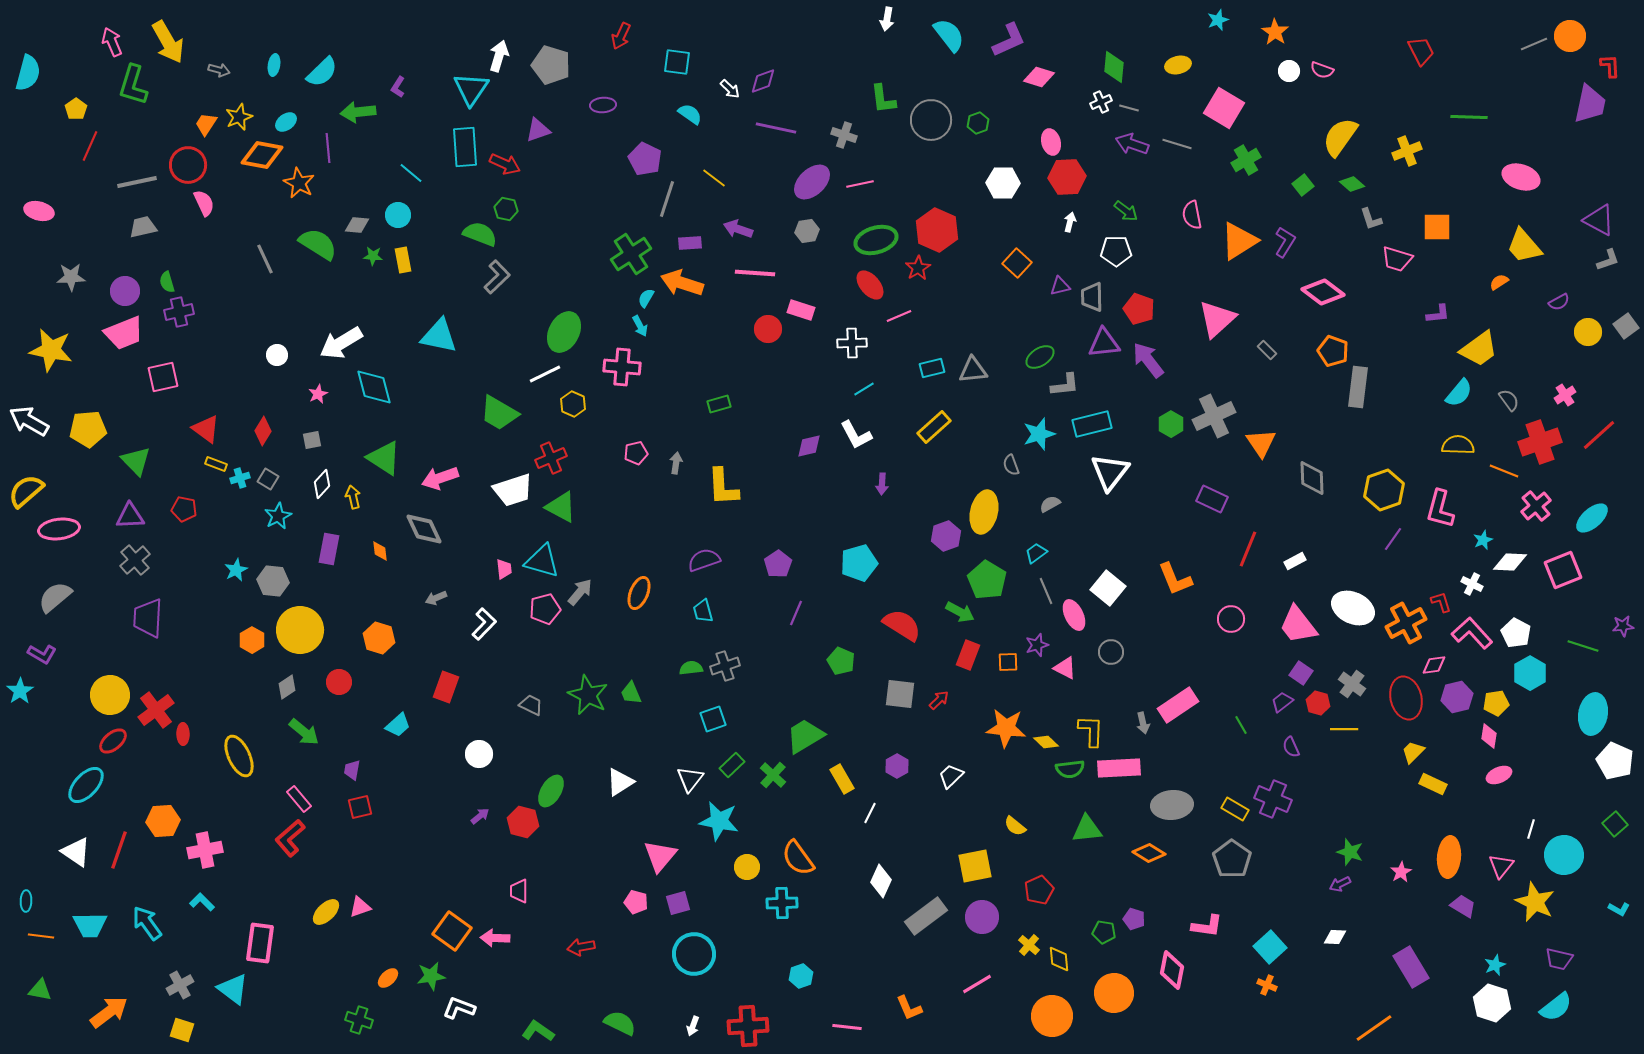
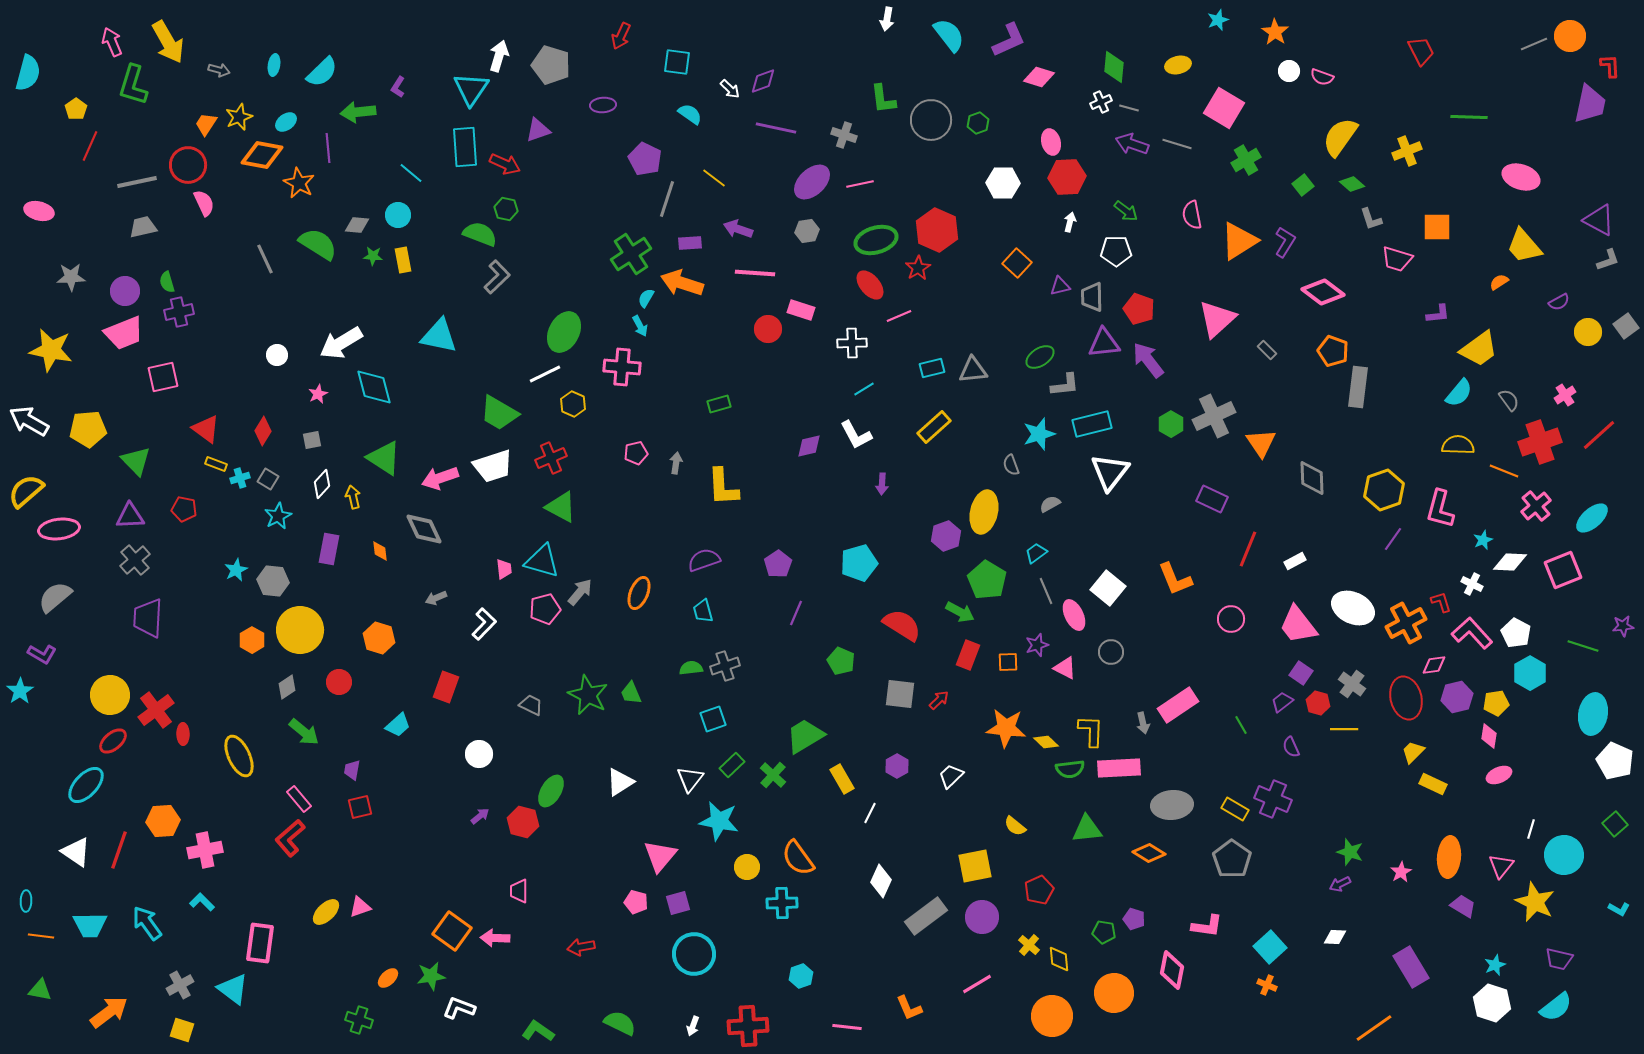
pink semicircle at (1322, 70): moved 7 px down
white trapezoid at (513, 490): moved 20 px left, 24 px up
